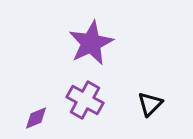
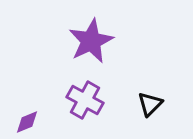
purple star: moved 2 px up
purple diamond: moved 9 px left, 4 px down
